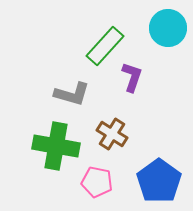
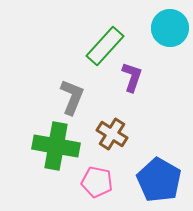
cyan circle: moved 2 px right
gray L-shape: moved 3 px down; rotated 84 degrees counterclockwise
blue pentagon: moved 1 px up; rotated 6 degrees counterclockwise
